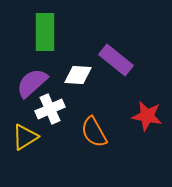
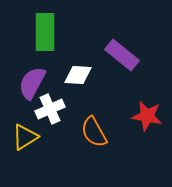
purple rectangle: moved 6 px right, 5 px up
purple semicircle: rotated 20 degrees counterclockwise
